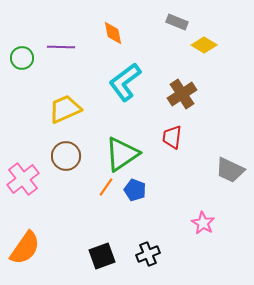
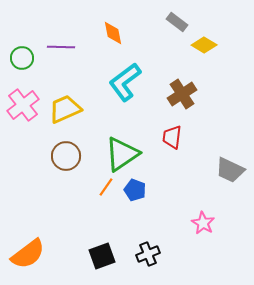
gray rectangle: rotated 15 degrees clockwise
pink cross: moved 74 px up
orange semicircle: moved 3 px right, 6 px down; rotated 18 degrees clockwise
